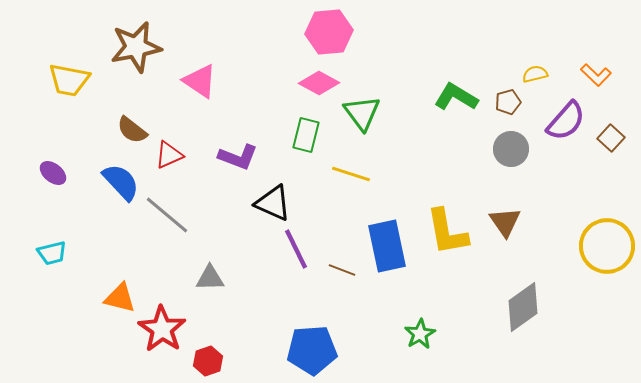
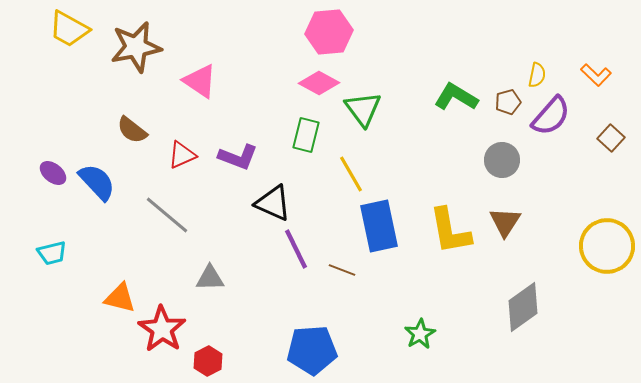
yellow semicircle: moved 2 px right, 1 px down; rotated 115 degrees clockwise
yellow trapezoid: moved 51 px up; rotated 18 degrees clockwise
green triangle: moved 1 px right, 4 px up
purple semicircle: moved 15 px left, 5 px up
gray circle: moved 9 px left, 11 px down
red triangle: moved 13 px right
yellow line: rotated 42 degrees clockwise
blue semicircle: moved 24 px left
brown triangle: rotated 8 degrees clockwise
yellow L-shape: moved 3 px right, 1 px up
blue rectangle: moved 8 px left, 20 px up
red hexagon: rotated 8 degrees counterclockwise
